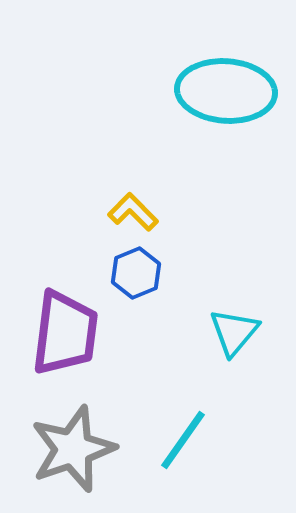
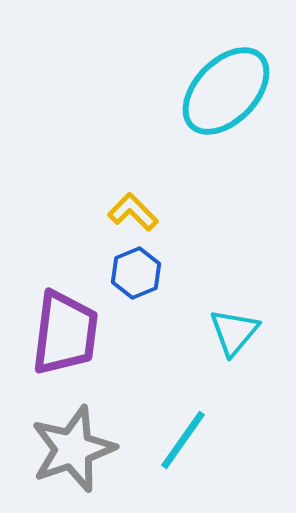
cyan ellipse: rotated 50 degrees counterclockwise
